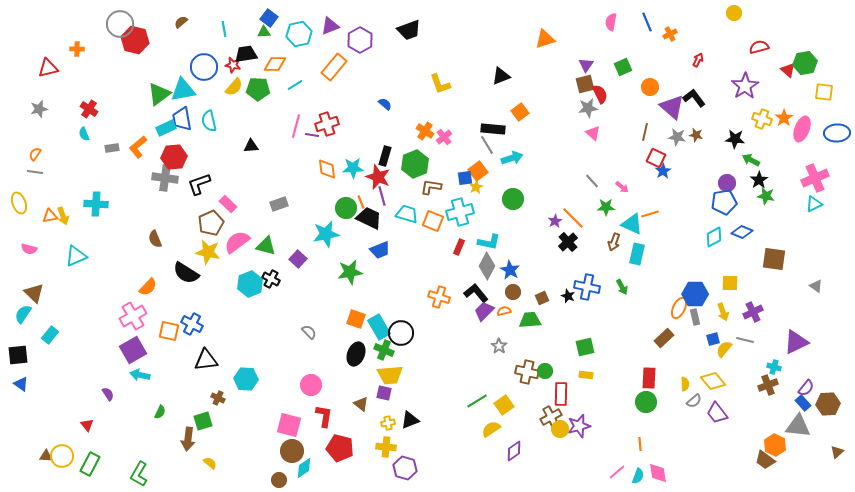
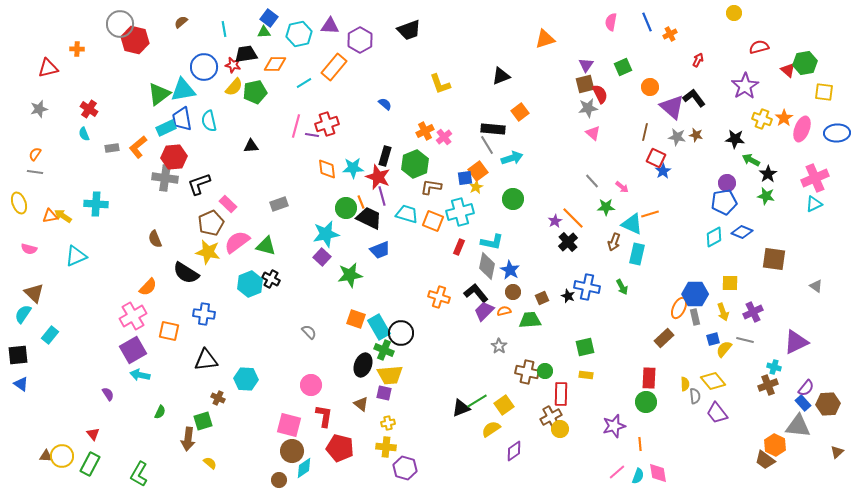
purple triangle at (330, 26): rotated 24 degrees clockwise
cyan line at (295, 85): moved 9 px right, 2 px up
green pentagon at (258, 89): moved 3 px left, 3 px down; rotated 15 degrees counterclockwise
orange cross at (425, 131): rotated 30 degrees clockwise
black star at (759, 180): moved 9 px right, 6 px up
yellow arrow at (63, 216): rotated 144 degrees clockwise
cyan L-shape at (489, 242): moved 3 px right
purple square at (298, 259): moved 24 px right, 2 px up
gray diamond at (487, 266): rotated 16 degrees counterclockwise
green star at (350, 272): moved 3 px down
blue cross at (192, 324): moved 12 px right, 10 px up; rotated 20 degrees counterclockwise
black ellipse at (356, 354): moved 7 px right, 11 px down
gray semicircle at (694, 401): moved 1 px right, 5 px up; rotated 56 degrees counterclockwise
black triangle at (410, 420): moved 51 px right, 12 px up
red triangle at (87, 425): moved 6 px right, 9 px down
purple star at (579, 426): moved 35 px right
